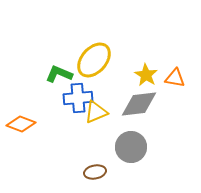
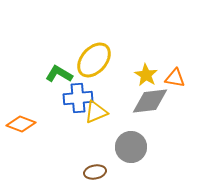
green L-shape: rotated 8 degrees clockwise
gray diamond: moved 11 px right, 3 px up
